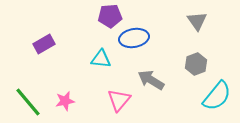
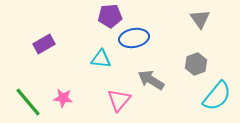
gray triangle: moved 3 px right, 2 px up
pink star: moved 2 px left, 3 px up; rotated 18 degrees clockwise
